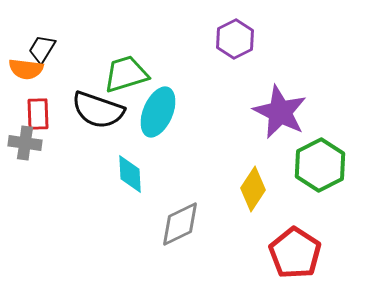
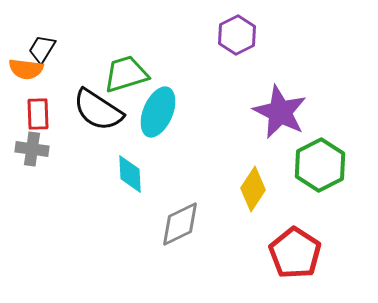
purple hexagon: moved 2 px right, 4 px up
black semicircle: rotated 14 degrees clockwise
gray cross: moved 7 px right, 6 px down
